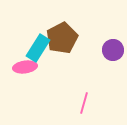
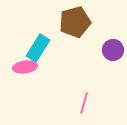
brown pentagon: moved 13 px right, 16 px up; rotated 12 degrees clockwise
